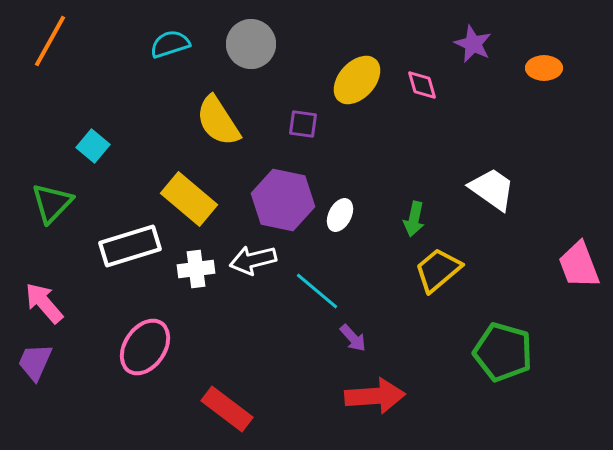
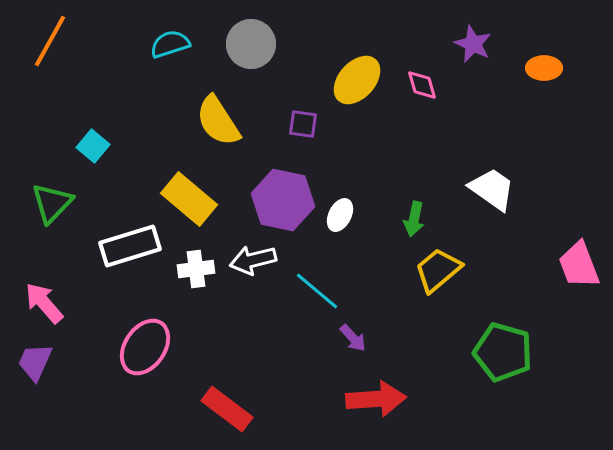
red arrow: moved 1 px right, 3 px down
